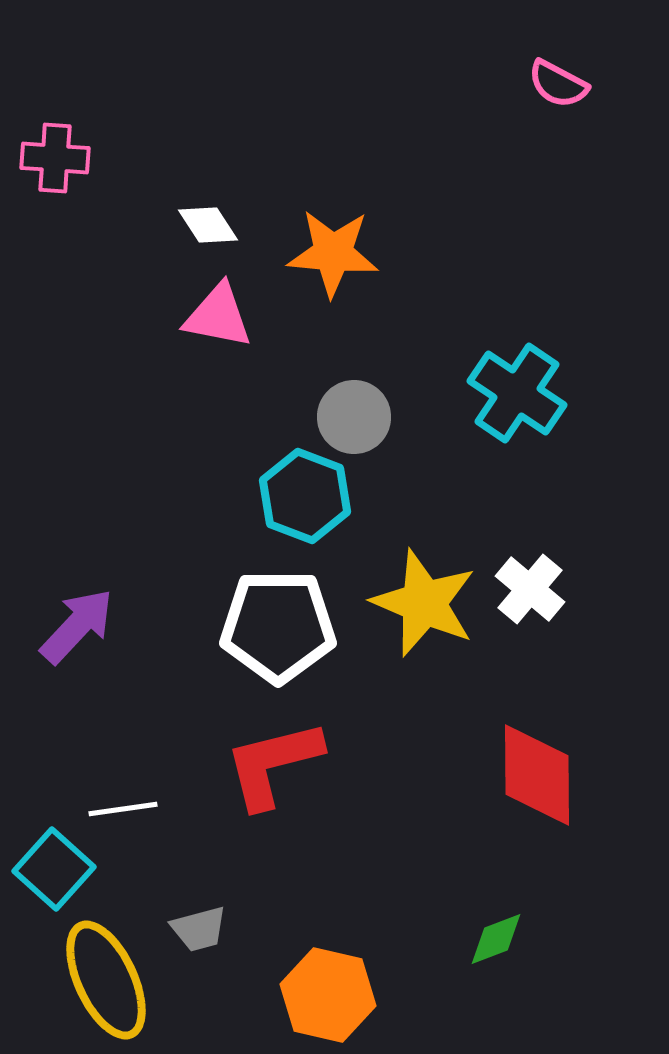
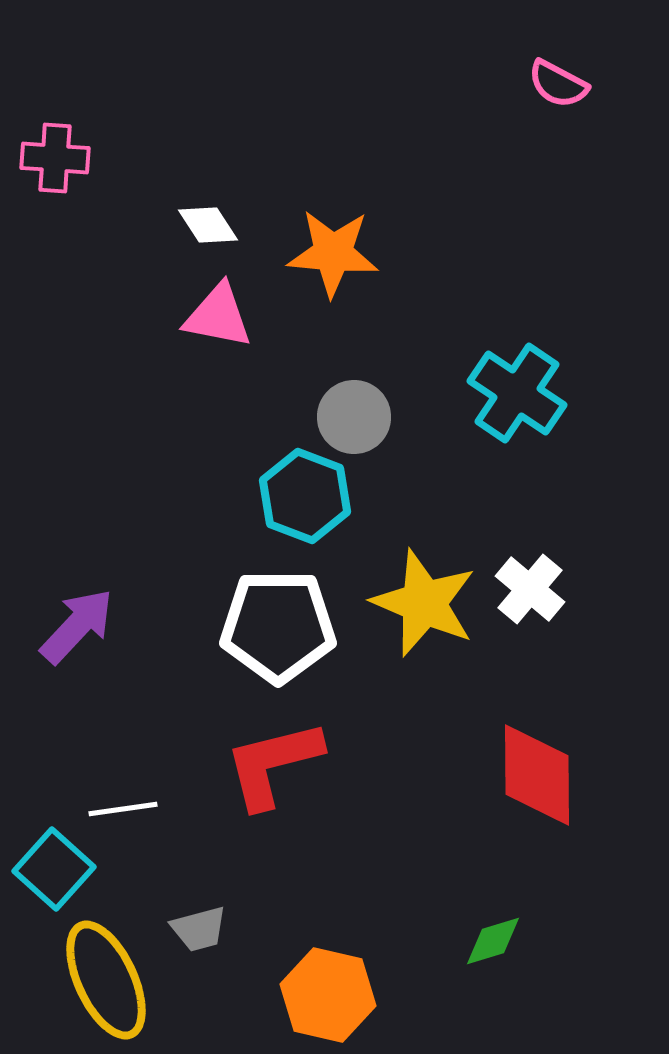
green diamond: moved 3 px left, 2 px down; rotated 4 degrees clockwise
